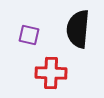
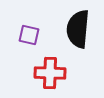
red cross: moved 1 px left
